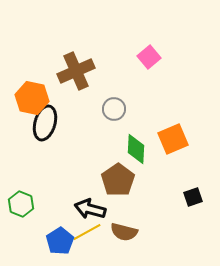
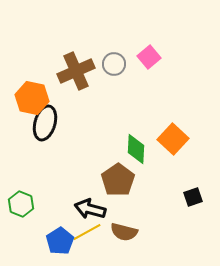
gray circle: moved 45 px up
orange square: rotated 24 degrees counterclockwise
